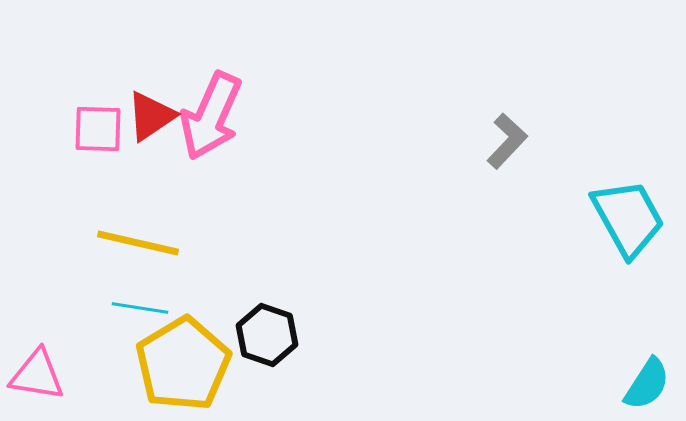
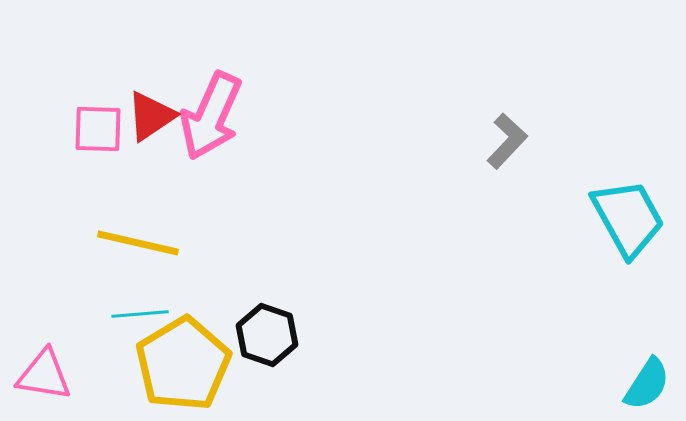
cyan line: moved 6 px down; rotated 14 degrees counterclockwise
pink triangle: moved 7 px right
